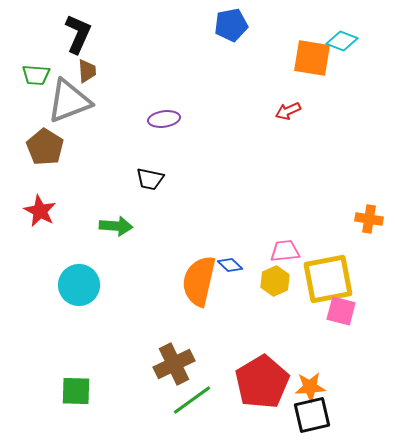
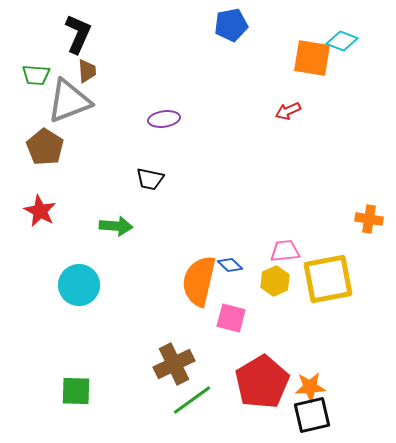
pink square: moved 110 px left, 7 px down
